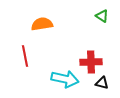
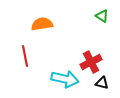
red cross: rotated 25 degrees counterclockwise
